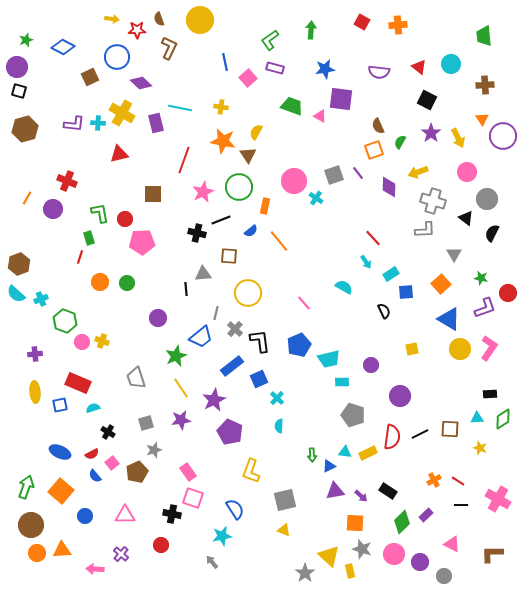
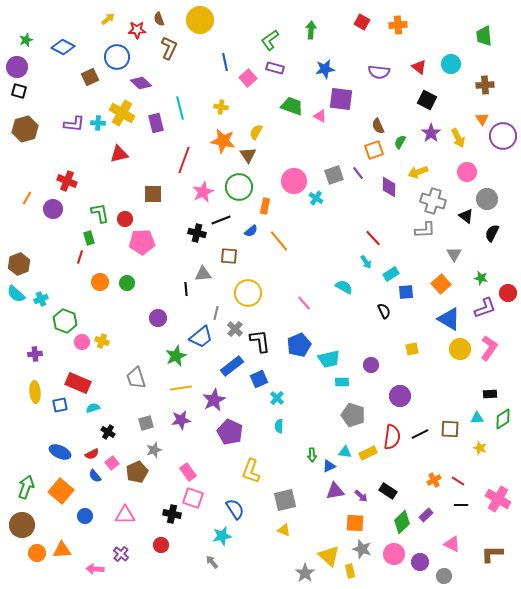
yellow arrow at (112, 19): moved 4 px left; rotated 48 degrees counterclockwise
cyan line at (180, 108): rotated 65 degrees clockwise
black triangle at (466, 218): moved 2 px up
yellow line at (181, 388): rotated 65 degrees counterclockwise
brown circle at (31, 525): moved 9 px left
